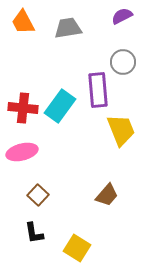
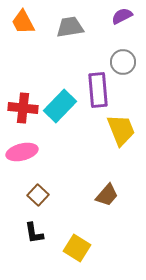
gray trapezoid: moved 2 px right, 1 px up
cyan rectangle: rotated 8 degrees clockwise
